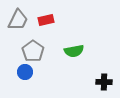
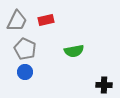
gray trapezoid: moved 1 px left, 1 px down
gray pentagon: moved 8 px left, 2 px up; rotated 10 degrees counterclockwise
black cross: moved 3 px down
